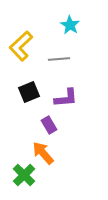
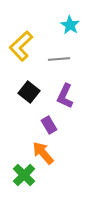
black square: rotated 30 degrees counterclockwise
purple L-shape: moved 1 px left, 2 px up; rotated 120 degrees clockwise
